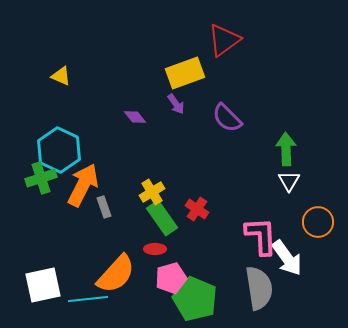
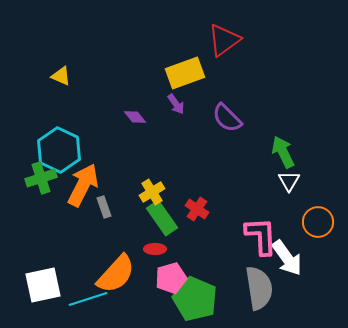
green arrow: moved 3 px left, 3 px down; rotated 24 degrees counterclockwise
cyan line: rotated 12 degrees counterclockwise
